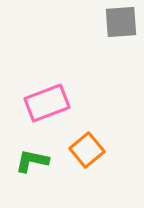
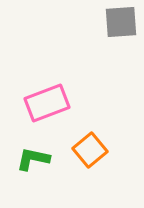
orange square: moved 3 px right
green L-shape: moved 1 px right, 2 px up
